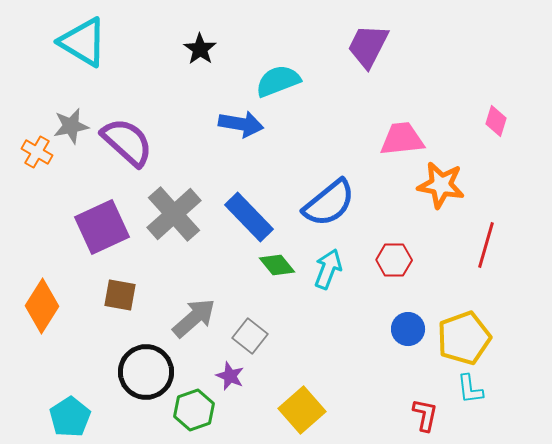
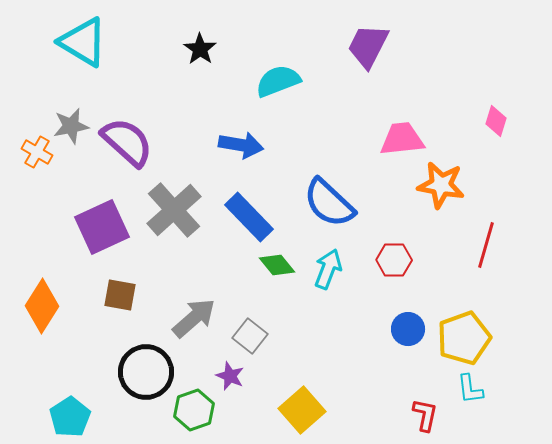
blue arrow: moved 21 px down
blue semicircle: rotated 82 degrees clockwise
gray cross: moved 4 px up
